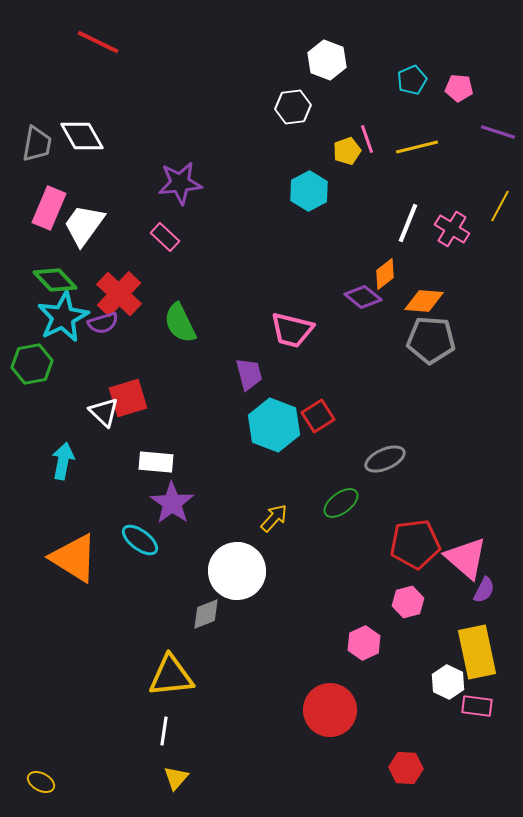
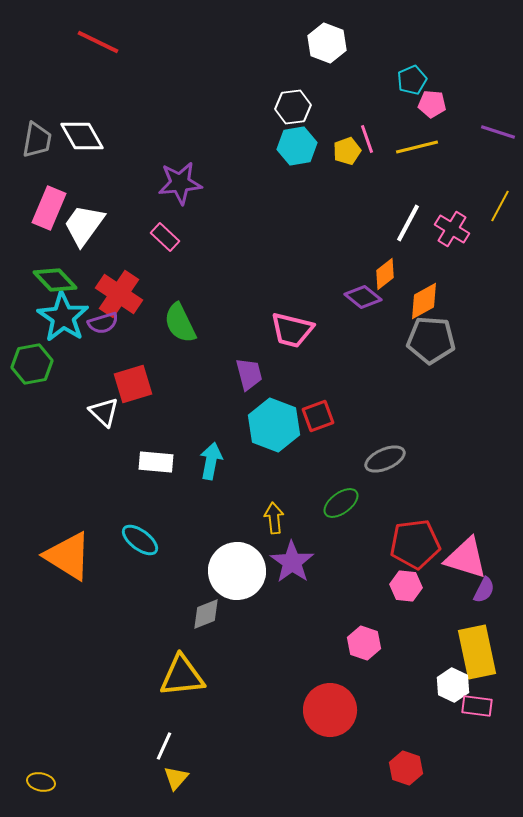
white hexagon at (327, 60): moved 17 px up
pink pentagon at (459, 88): moved 27 px left, 16 px down
gray trapezoid at (37, 144): moved 4 px up
cyan hexagon at (309, 191): moved 12 px left, 45 px up; rotated 18 degrees clockwise
white line at (408, 223): rotated 6 degrees clockwise
red cross at (119, 294): rotated 9 degrees counterclockwise
orange diamond at (424, 301): rotated 33 degrees counterclockwise
cyan star at (63, 317): rotated 12 degrees counterclockwise
red square at (128, 398): moved 5 px right, 14 px up
red square at (318, 416): rotated 12 degrees clockwise
cyan arrow at (63, 461): moved 148 px right
purple star at (172, 503): moved 120 px right, 59 px down
yellow arrow at (274, 518): rotated 48 degrees counterclockwise
orange triangle at (74, 558): moved 6 px left, 2 px up
pink triangle at (466, 558): rotated 24 degrees counterclockwise
pink hexagon at (408, 602): moved 2 px left, 16 px up; rotated 20 degrees clockwise
pink hexagon at (364, 643): rotated 16 degrees counterclockwise
yellow triangle at (171, 676): moved 11 px right
white hexagon at (448, 682): moved 5 px right, 3 px down
white line at (164, 731): moved 15 px down; rotated 16 degrees clockwise
red hexagon at (406, 768): rotated 16 degrees clockwise
yellow ellipse at (41, 782): rotated 16 degrees counterclockwise
